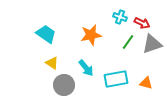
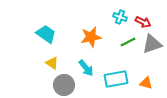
red arrow: moved 1 px right, 1 px up
orange star: moved 2 px down
green line: rotated 28 degrees clockwise
